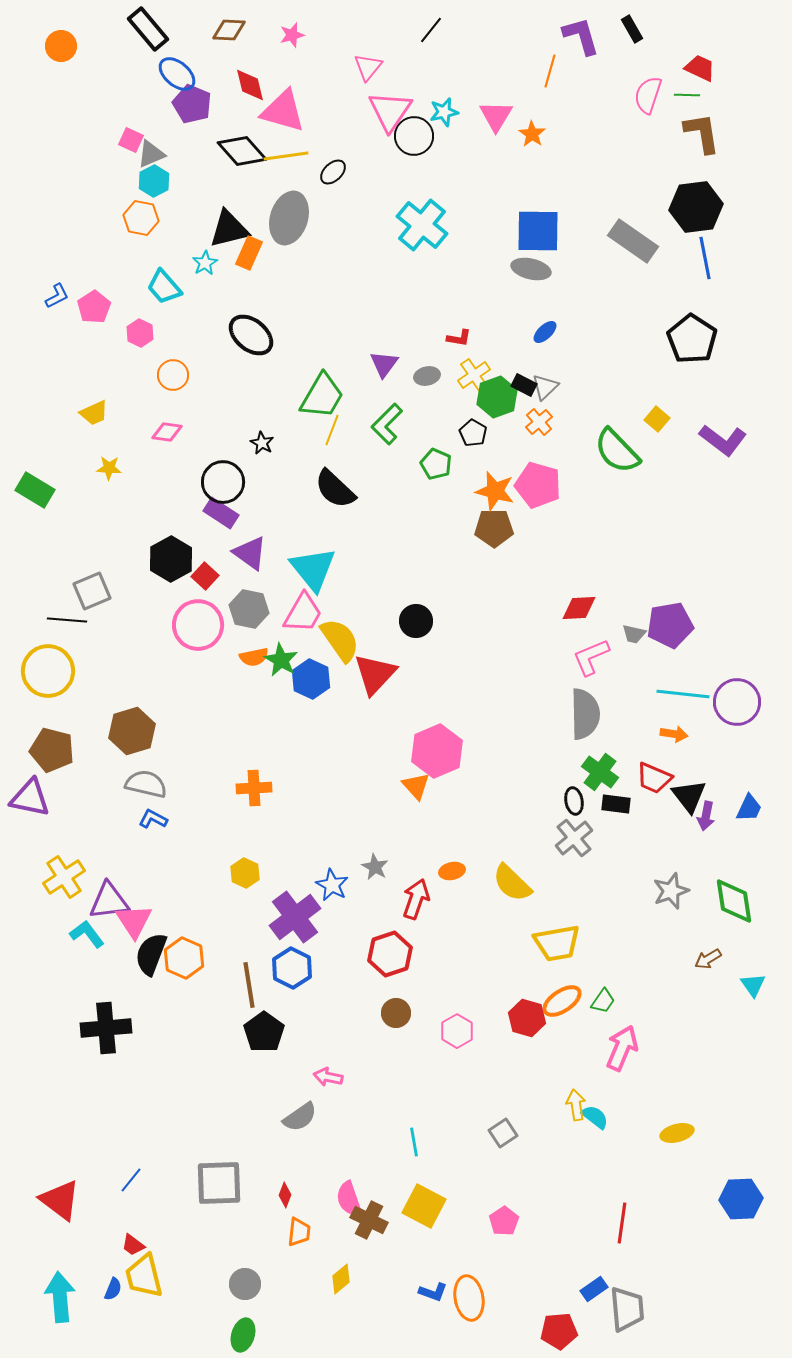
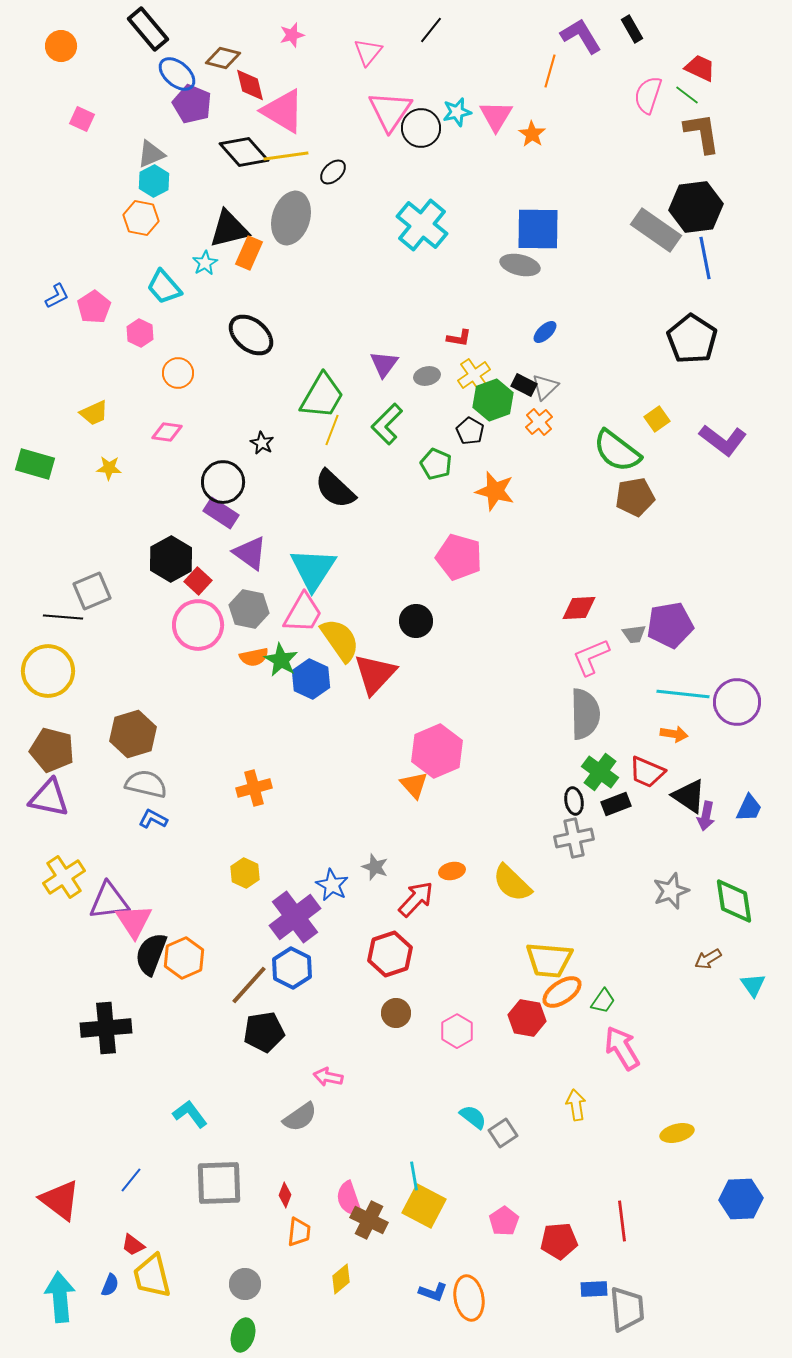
brown diamond at (229, 30): moved 6 px left, 28 px down; rotated 12 degrees clockwise
purple L-shape at (581, 36): rotated 15 degrees counterclockwise
pink triangle at (368, 67): moved 15 px up
green line at (687, 95): rotated 35 degrees clockwise
pink triangle at (283, 111): rotated 15 degrees clockwise
cyan star at (444, 112): moved 13 px right
black circle at (414, 136): moved 7 px right, 8 px up
pink square at (131, 140): moved 49 px left, 21 px up
black diamond at (242, 151): moved 2 px right, 1 px down
gray ellipse at (289, 218): moved 2 px right
blue square at (538, 231): moved 2 px up
gray rectangle at (633, 241): moved 23 px right, 11 px up
gray ellipse at (531, 269): moved 11 px left, 4 px up
orange circle at (173, 375): moved 5 px right, 2 px up
green hexagon at (497, 397): moved 4 px left, 3 px down
yellow square at (657, 419): rotated 15 degrees clockwise
black pentagon at (473, 433): moved 3 px left, 2 px up
green semicircle at (617, 451): rotated 9 degrees counterclockwise
pink pentagon at (538, 485): moved 79 px left, 72 px down
green rectangle at (35, 490): moved 26 px up; rotated 15 degrees counterclockwise
brown pentagon at (494, 528): moved 141 px right, 31 px up; rotated 9 degrees counterclockwise
cyan triangle at (313, 569): rotated 12 degrees clockwise
red square at (205, 576): moved 7 px left, 5 px down
black line at (67, 620): moved 4 px left, 3 px up
gray trapezoid at (634, 634): rotated 20 degrees counterclockwise
brown hexagon at (132, 731): moved 1 px right, 3 px down
red trapezoid at (654, 778): moved 7 px left, 6 px up
orange triangle at (416, 786): moved 2 px left, 1 px up
orange cross at (254, 788): rotated 12 degrees counterclockwise
black triangle at (689, 796): rotated 18 degrees counterclockwise
purple triangle at (30, 798): moved 19 px right
black rectangle at (616, 804): rotated 28 degrees counterclockwise
gray cross at (574, 838): rotated 27 degrees clockwise
gray star at (375, 867): rotated 8 degrees counterclockwise
red arrow at (416, 899): rotated 24 degrees clockwise
cyan L-shape at (87, 934): moved 103 px right, 180 px down
yellow trapezoid at (557, 943): moved 8 px left, 17 px down; rotated 15 degrees clockwise
orange hexagon at (184, 958): rotated 12 degrees clockwise
brown line at (249, 985): rotated 51 degrees clockwise
orange ellipse at (562, 1001): moved 9 px up
red hexagon at (527, 1018): rotated 6 degrees counterclockwise
black pentagon at (264, 1032): rotated 27 degrees clockwise
pink arrow at (622, 1048): rotated 54 degrees counterclockwise
cyan semicircle at (595, 1117): moved 122 px left
cyan line at (414, 1142): moved 34 px down
red line at (622, 1223): moved 2 px up; rotated 15 degrees counterclockwise
yellow trapezoid at (144, 1276): moved 8 px right
blue semicircle at (113, 1289): moved 3 px left, 4 px up
blue rectangle at (594, 1289): rotated 32 degrees clockwise
red pentagon at (559, 1331): moved 90 px up
